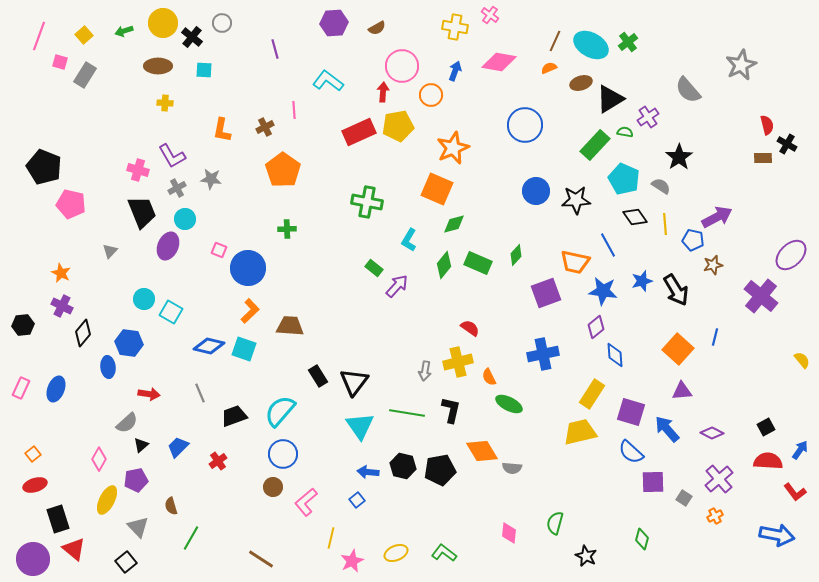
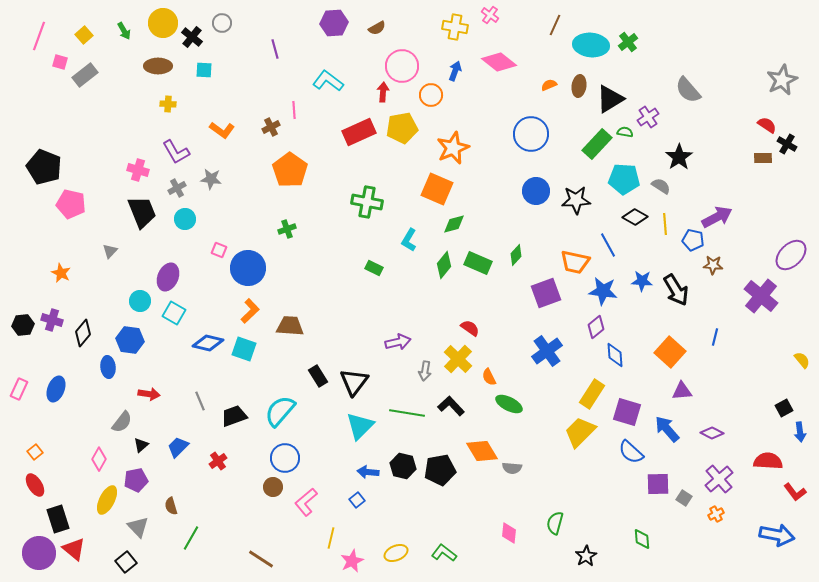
green arrow at (124, 31): rotated 102 degrees counterclockwise
brown line at (555, 41): moved 16 px up
cyan ellipse at (591, 45): rotated 24 degrees counterclockwise
pink diamond at (499, 62): rotated 28 degrees clockwise
gray star at (741, 65): moved 41 px right, 15 px down
orange semicircle at (549, 68): moved 17 px down
gray rectangle at (85, 75): rotated 20 degrees clockwise
brown ellipse at (581, 83): moved 2 px left, 3 px down; rotated 65 degrees counterclockwise
yellow cross at (165, 103): moved 3 px right, 1 px down
blue circle at (525, 125): moved 6 px right, 9 px down
red semicircle at (767, 125): rotated 42 degrees counterclockwise
yellow pentagon at (398, 126): moved 4 px right, 2 px down
brown cross at (265, 127): moved 6 px right
orange L-shape at (222, 130): rotated 65 degrees counterclockwise
green rectangle at (595, 145): moved 2 px right, 1 px up
purple L-shape at (172, 156): moved 4 px right, 4 px up
orange pentagon at (283, 170): moved 7 px right
cyan pentagon at (624, 179): rotated 20 degrees counterclockwise
black diamond at (635, 217): rotated 25 degrees counterclockwise
green cross at (287, 229): rotated 18 degrees counterclockwise
purple ellipse at (168, 246): moved 31 px down
brown star at (713, 265): rotated 18 degrees clockwise
green rectangle at (374, 268): rotated 12 degrees counterclockwise
blue star at (642, 281): rotated 20 degrees clockwise
purple arrow at (397, 286): moved 1 px right, 56 px down; rotated 35 degrees clockwise
cyan circle at (144, 299): moved 4 px left, 2 px down
purple cross at (62, 306): moved 10 px left, 14 px down; rotated 10 degrees counterclockwise
cyan square at (171, 312): moved 3 px right, 1 px down
blue hexagon at (129, 343): moved 1 px right, 3 px up
blue diamond at (209, 346): moved 1 px left, 3 px up
orange square at (678, 349): moved 8 px left, 3 px down
blue cross at (543, 354): moved 4 px right, 3 px up; rotated 24 degrees counterclockwise
yellow cross at (458, 362): moved 3 px up; rotated 32 degrees counterclockwise
pink rectangle at (21, 388): moved 2 px left, 1 px down
gray line at (200, 393): moved 8 px down
black L-shape at (451, 410): moved 4 px up; rotated 56 degrees counterclockwise
purple square at (631, 412): moved 4 px left
gray semicircle at (127, 423): moved 5 px left, 1 px up; rotated 10 degrees counterclockwise
cyan triangle at (360, 426): rotated 20 degrees clockwise
black square at (766, 427): moved 18 px right, 19 px up
yellow trapezoid at (580, 432): rotated 32 degrees counterclockwise
blue arrow at (800, 450): moved 18 px up; rotated 138 degrees clockwise
orange square at (33, 454): moved 2 px right, 2 px up
blue circle at (283, 454): moved 2 px right, 4 px down
purple square at (653, 482): moved 5 px right, 2 px down
red ellipse at (35, 485): rotated 75 degrees clockwise
orange cross at (715, 516): moved 1 px right, 2 px up
green diamond at (642, 539): rotated 20 degrees counterclockwise
black star at (586, 556): rotated 15 degrees clockwise
purple circle at (33, 559): moved 6 px right, 6 px up
